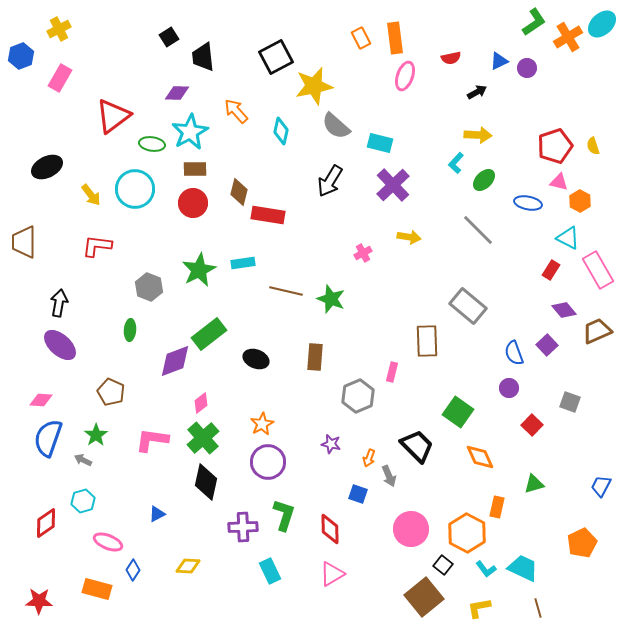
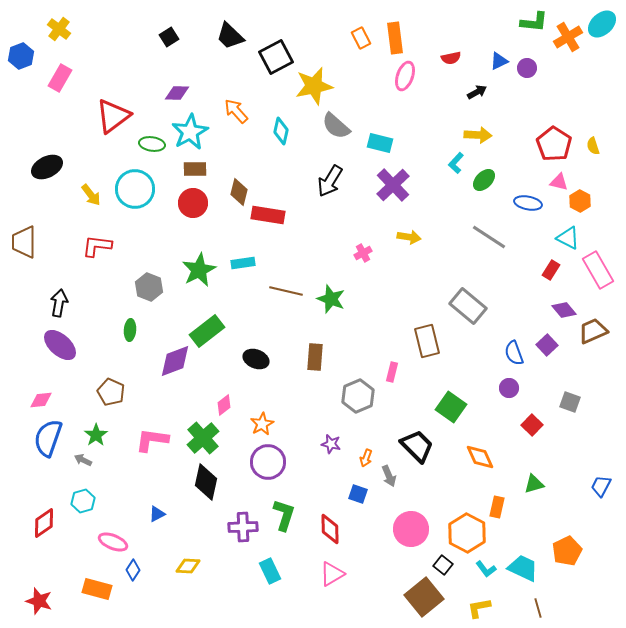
green L-shape at (534, 22): rotated 40 degrees clockwise
yellow cross at (59, 29): rotated 25 degrees counterclockwise
black trapezoid at (203, 57): moved 27 px right, 21 px up; rotated 40 degrees counterclockwise
red pentagon at (555, 146): moved 1 px left, 2 px up; rotated 20 degrees counterclockwise
gray line at (478, 230): moved 11 px right, 7 px down; rotated 12 degrees counterclockwise
brown trapezoid at (597, 331): moved 4 px left
green rectangle at (209, 334): moved 2 px left, 3 px up
brown rectangle at (427, 341): rotated 12 degrees counterclockwise
pink diamond at (41, 400): rotated 10 degrees counterclockwise
pink diamond at (201, 403): moved 23 px right, 2 px down
green square at (458, 412): moved 7 px left, 5 px up
orange arrow at (369, 458): moved 3 px left
red diamond at (46, 523): moved 2 px left
pink ellipse at (108, 542): moved 5 px right
orange pentagon at (582, 543): moved 15 px left, 8 px down
red star at (39, 601): rotated 16 degrees clockwise
